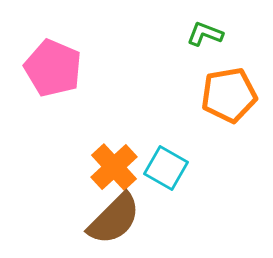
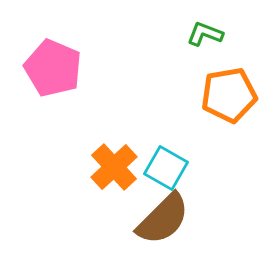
brown semicircle: moved 49 px right
